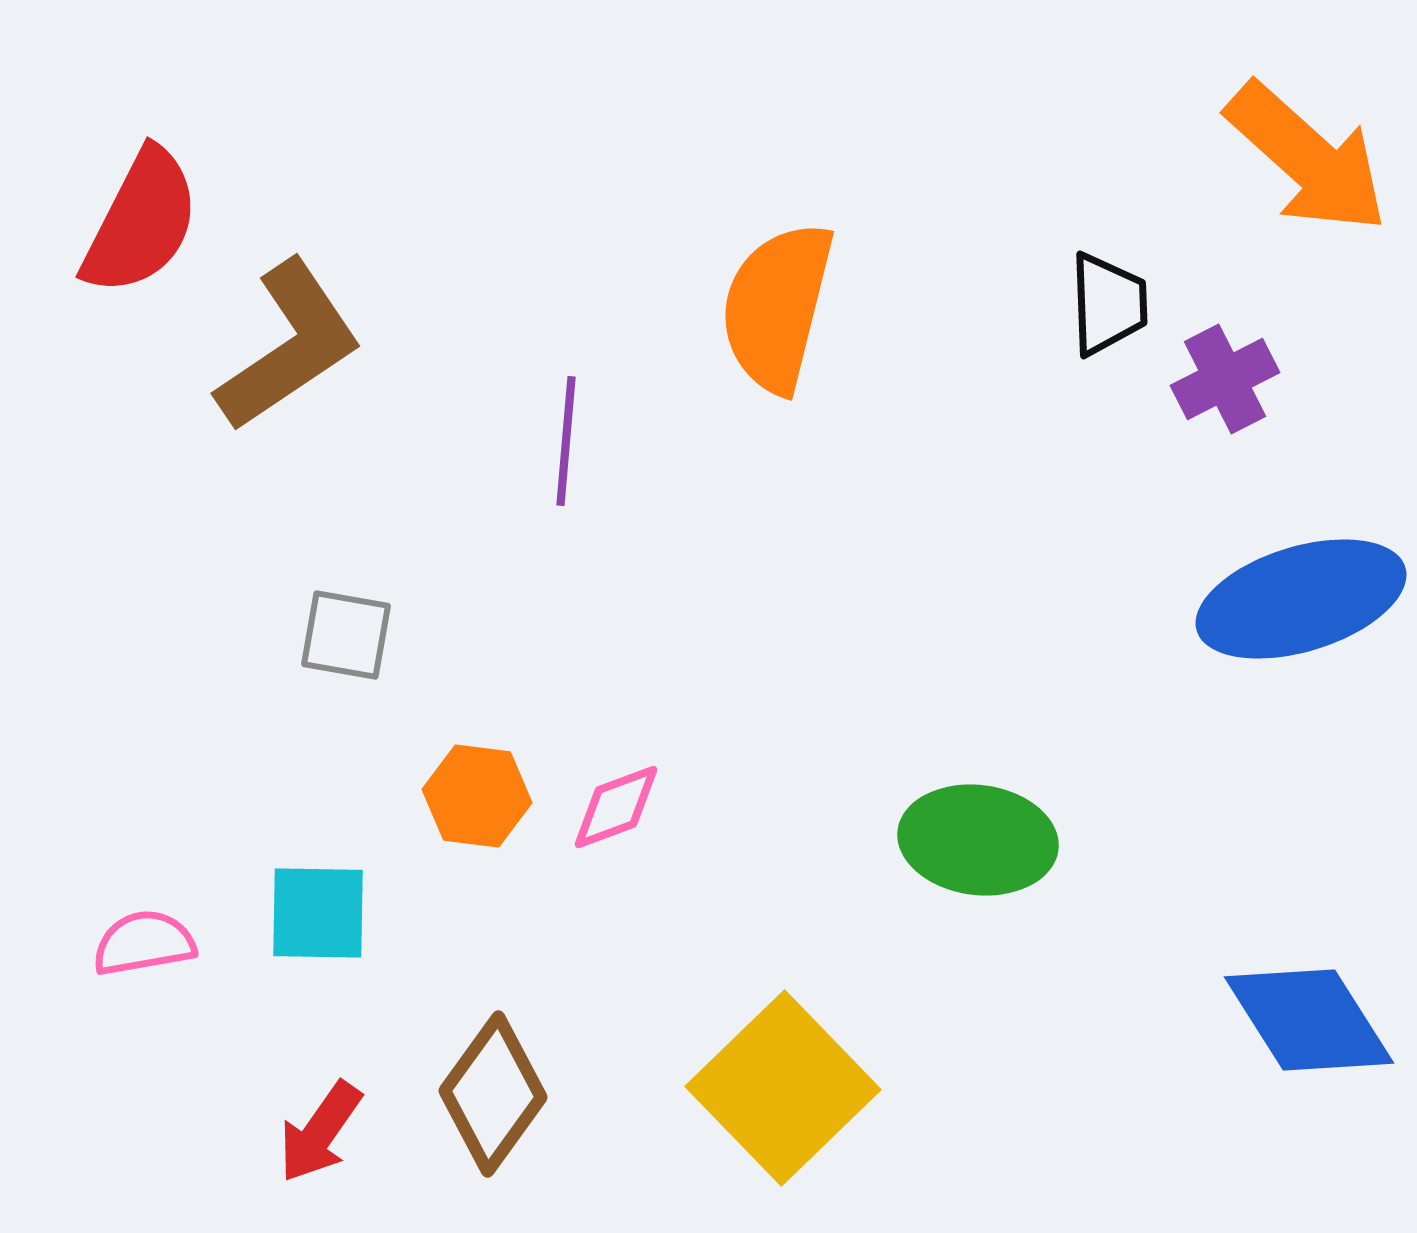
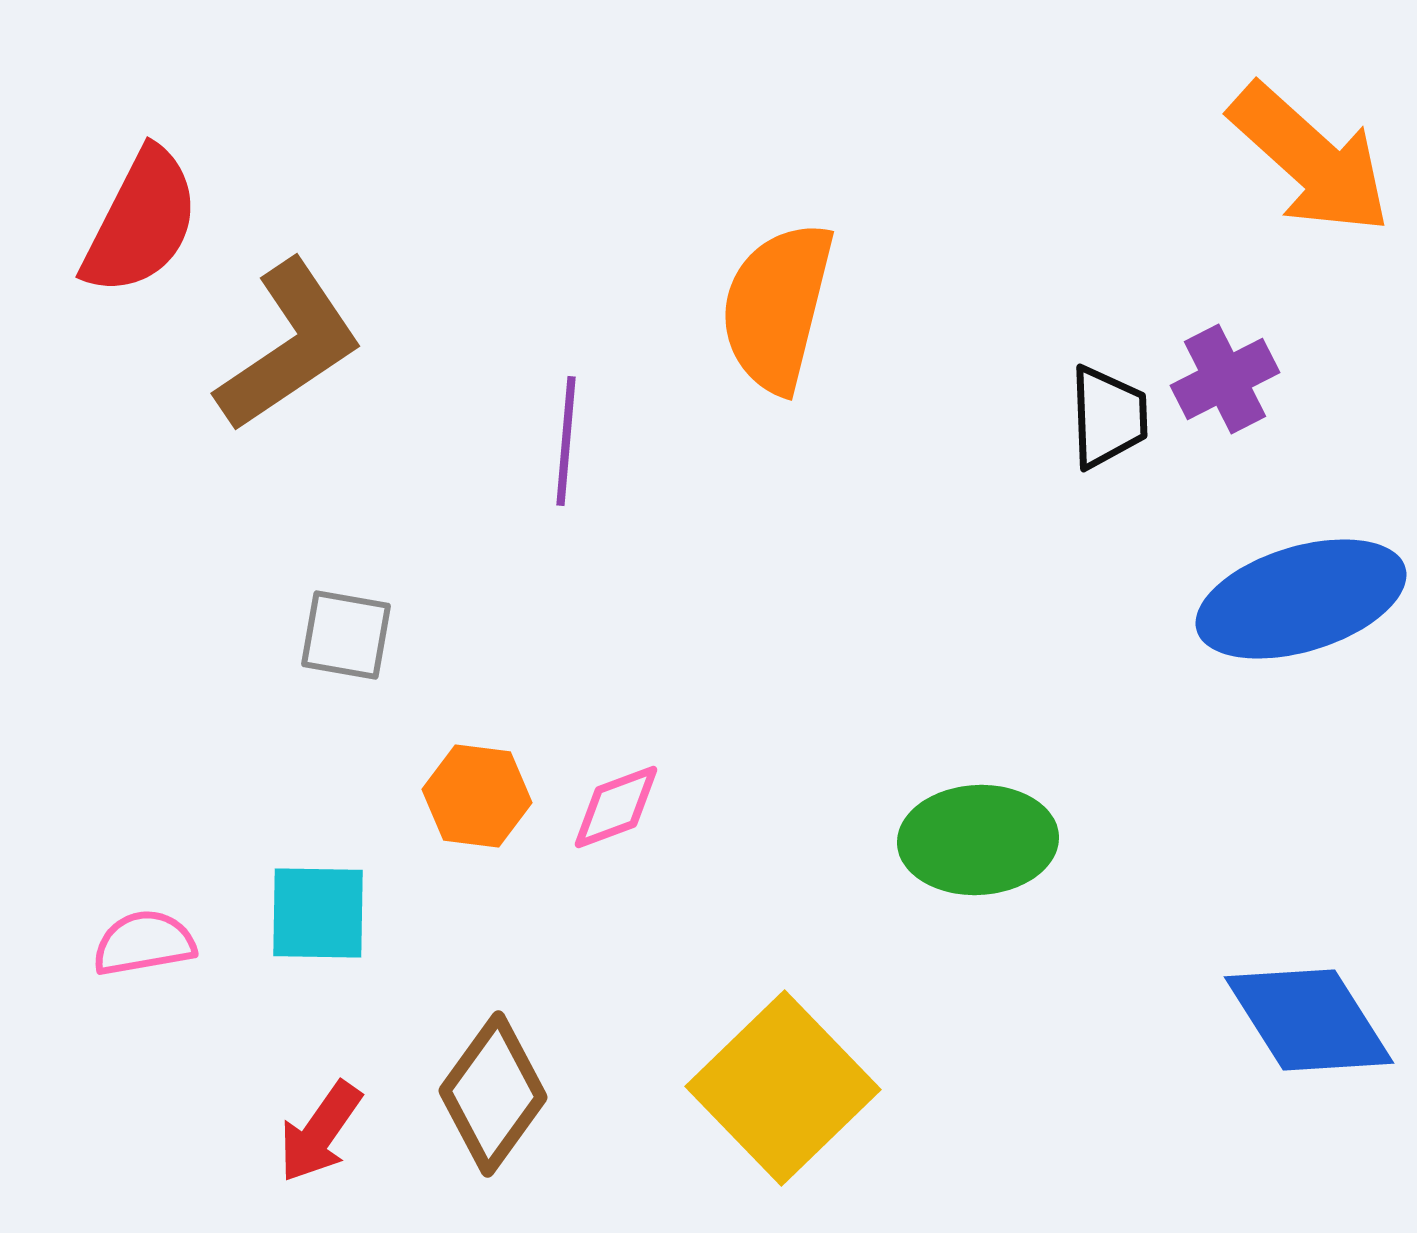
orange arrow: moved 3 px right, 1 px down
black trapezoid: moved 113 px down
green ellipse: rotated 10 degrees counterclockwise
